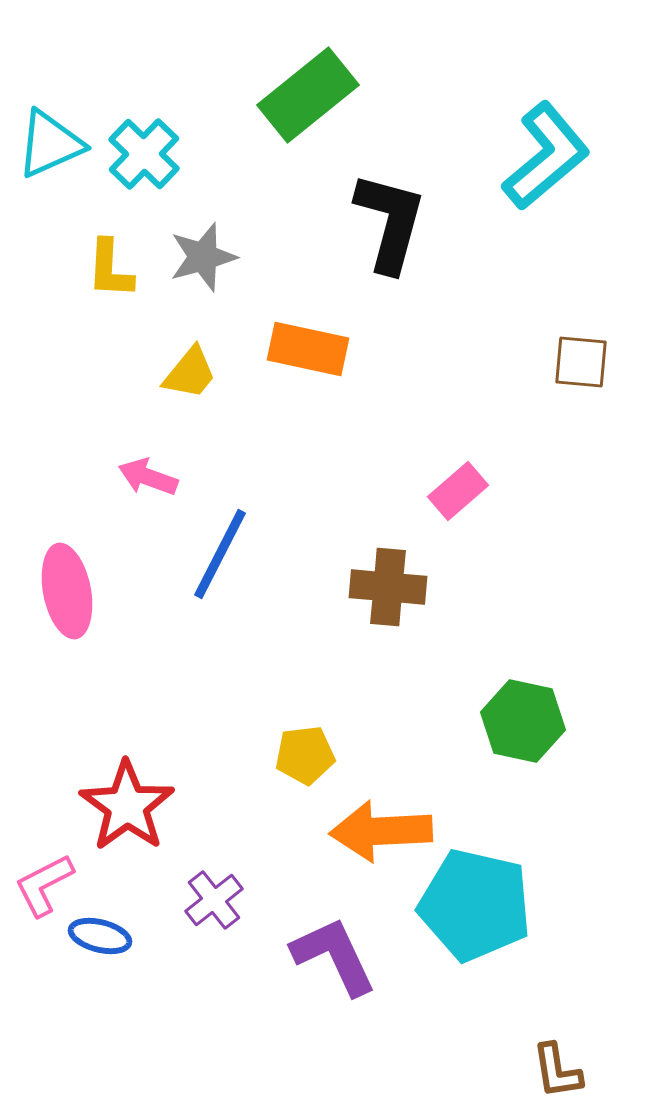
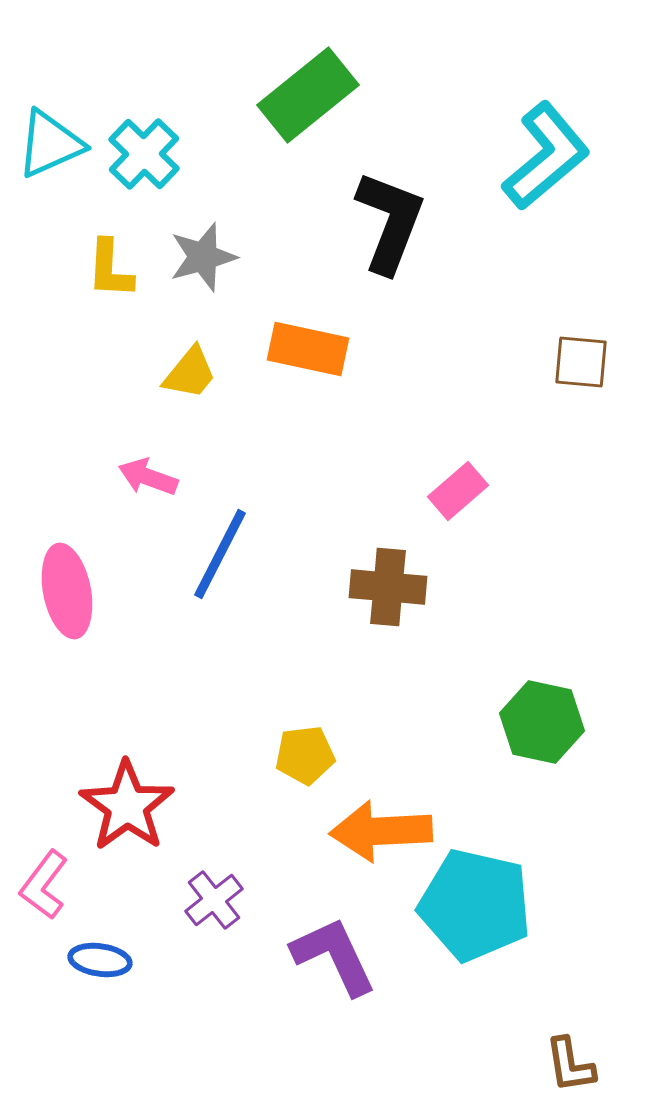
black L-shape: rotated 6 degrees clockwise
green hexagon: moved 19 px right, 1 px down
pink L-shape: rotated 26 degrees counterclockwise
blue ellipse: moved 24 px down; rotated 6 degrees counterclockwise
brown L-shape: moved 13 px right, 6 px up
